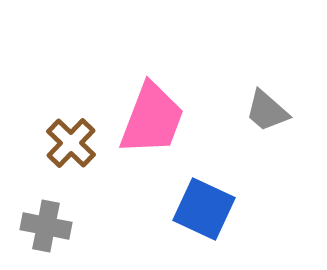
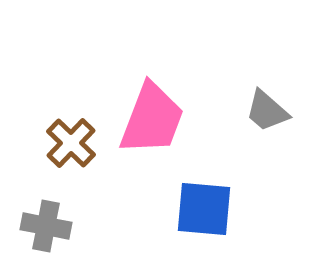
blue square: rotated 20 degrees counterclockwise
